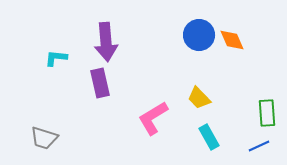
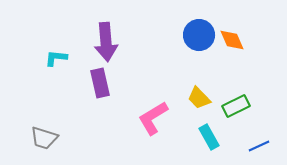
green rectangle: moved 31 px left, 7 px up; rotated 68 degrees clockwise
